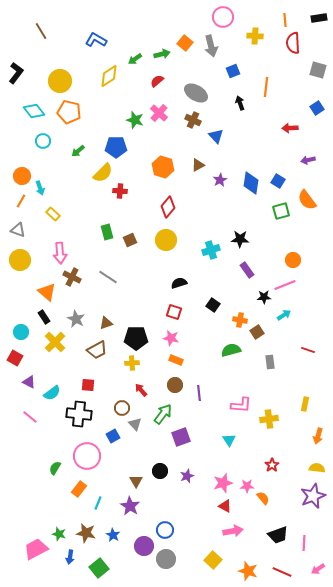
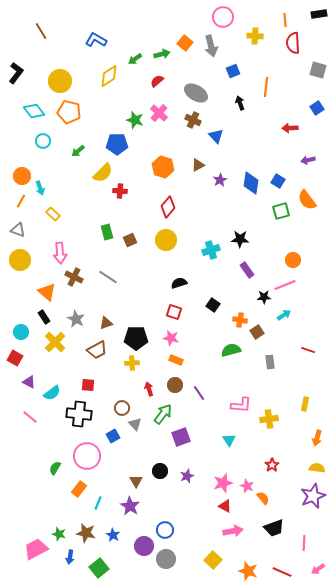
black rectangle at (319, 18): moved 4 px up
blue pentagon at (116, 147): moved 1 px right, 3 px up
brown cross at (72, 277): moved 2 px right
red arrow at (141, 390): moved 8 px right, 1 px up; rotated 24 degrees clockwise
purple line at (199, 393): rotated 28 degrees counterclockwise
orange arrow at (318, 436): moved 1 px left, 2 px down
pink star at (247, 486): rotated 24 degrees clockwise
black trapezoid at (278, 535): moved 4 px left, 7 px up
